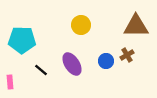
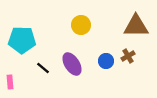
brown cross: moved 1 px right, 1 px down
black line: moved 2 px right, 2 px up
